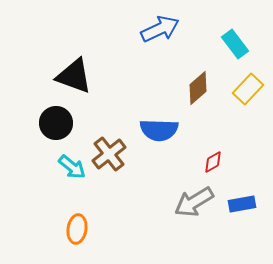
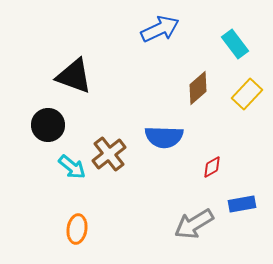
yellow rectangle: moved 1 px left, 5 px down
black circle: moved 8 px left, 2 px down
blue semicircle: moved 5 px right, 7 px down
red diamond: moved 1 px left, 5 px down
gray arrow: moved 22 px down
